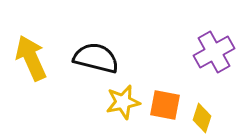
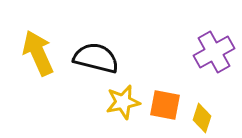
yellow arrow: moved 7 px right, 5 px up
